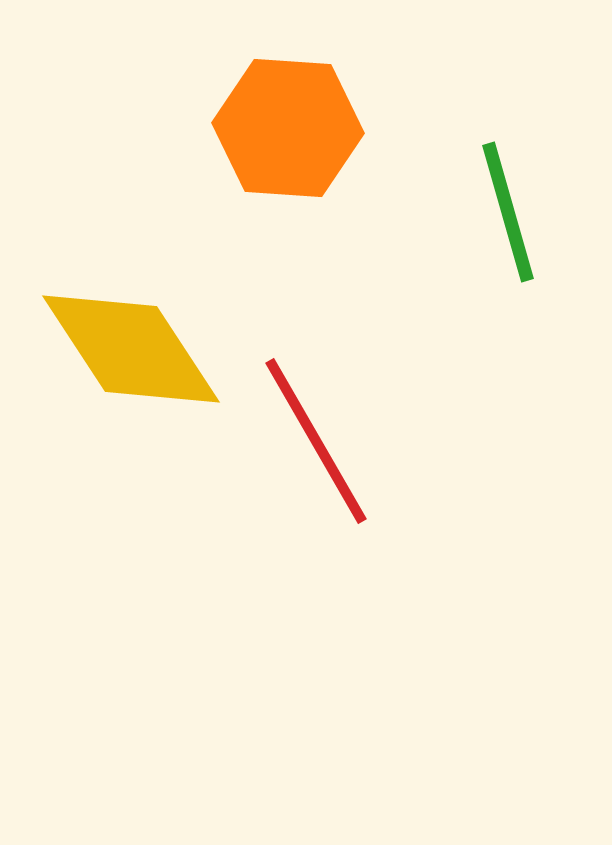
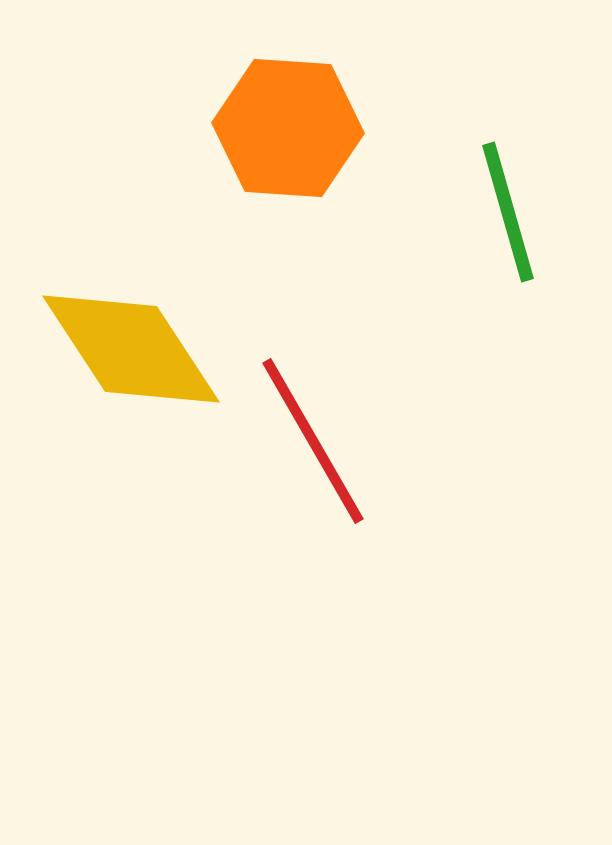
red line: moved 3 px left
